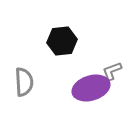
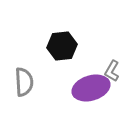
black hexagon: moved 5 px down
gray L-shape: rotated 40 degrees counterclockwise
